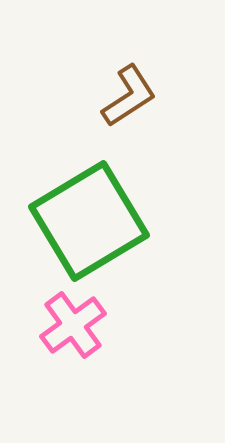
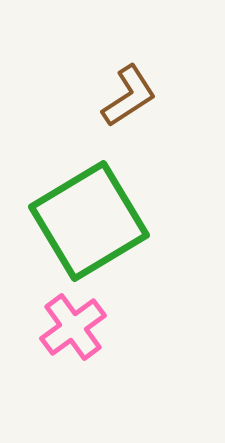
pink cross: moved 2 px down
